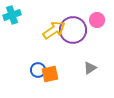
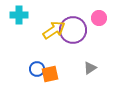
cyan cross: moved 7 px right; rotated 18 degrees clockwise
pink circle: moved 2 px right, 2 px up
blue circle: moved 1 px left, 1 px up
